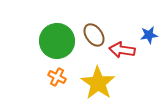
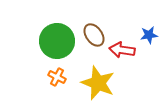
yellow star: rotated 12 degrees counterclockwise
